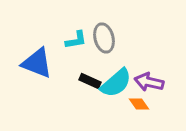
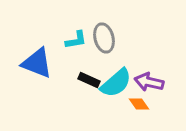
black rectangle: moved 1 px left, 1 px up
